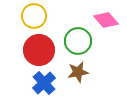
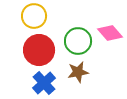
pink diamond: moved 4 px right, 13 px down
